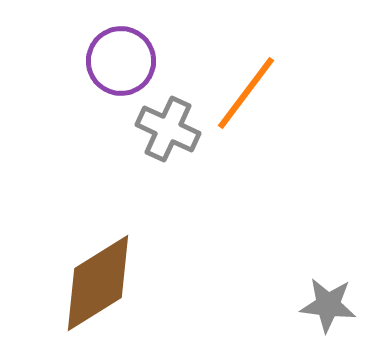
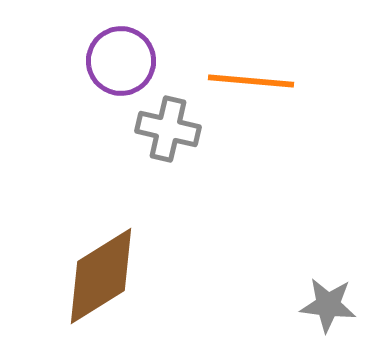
orange line: moved 5 px right, 12 px up; rotated 58 degrees clockwise
gray cross: rotated 12 degrees counterclockwise
brown diamond: moved 3 px right, 7 px up
